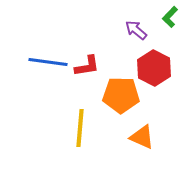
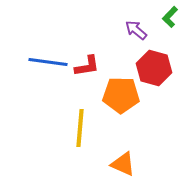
red hexagon: rotated 12 degrees counterclockwise
orange triangle: moved 19 px left, 27 px down
